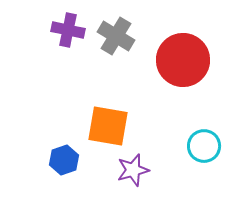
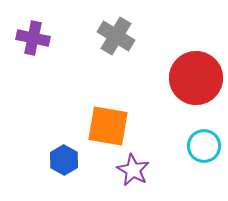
purple cross: moved 35 px left, 8 px down
red circle: moved 13 px right, 18 px down
blue hexagon: rotated 12 degrees counterclockwise
purple star: rotated 28 degrees counterclockwise
